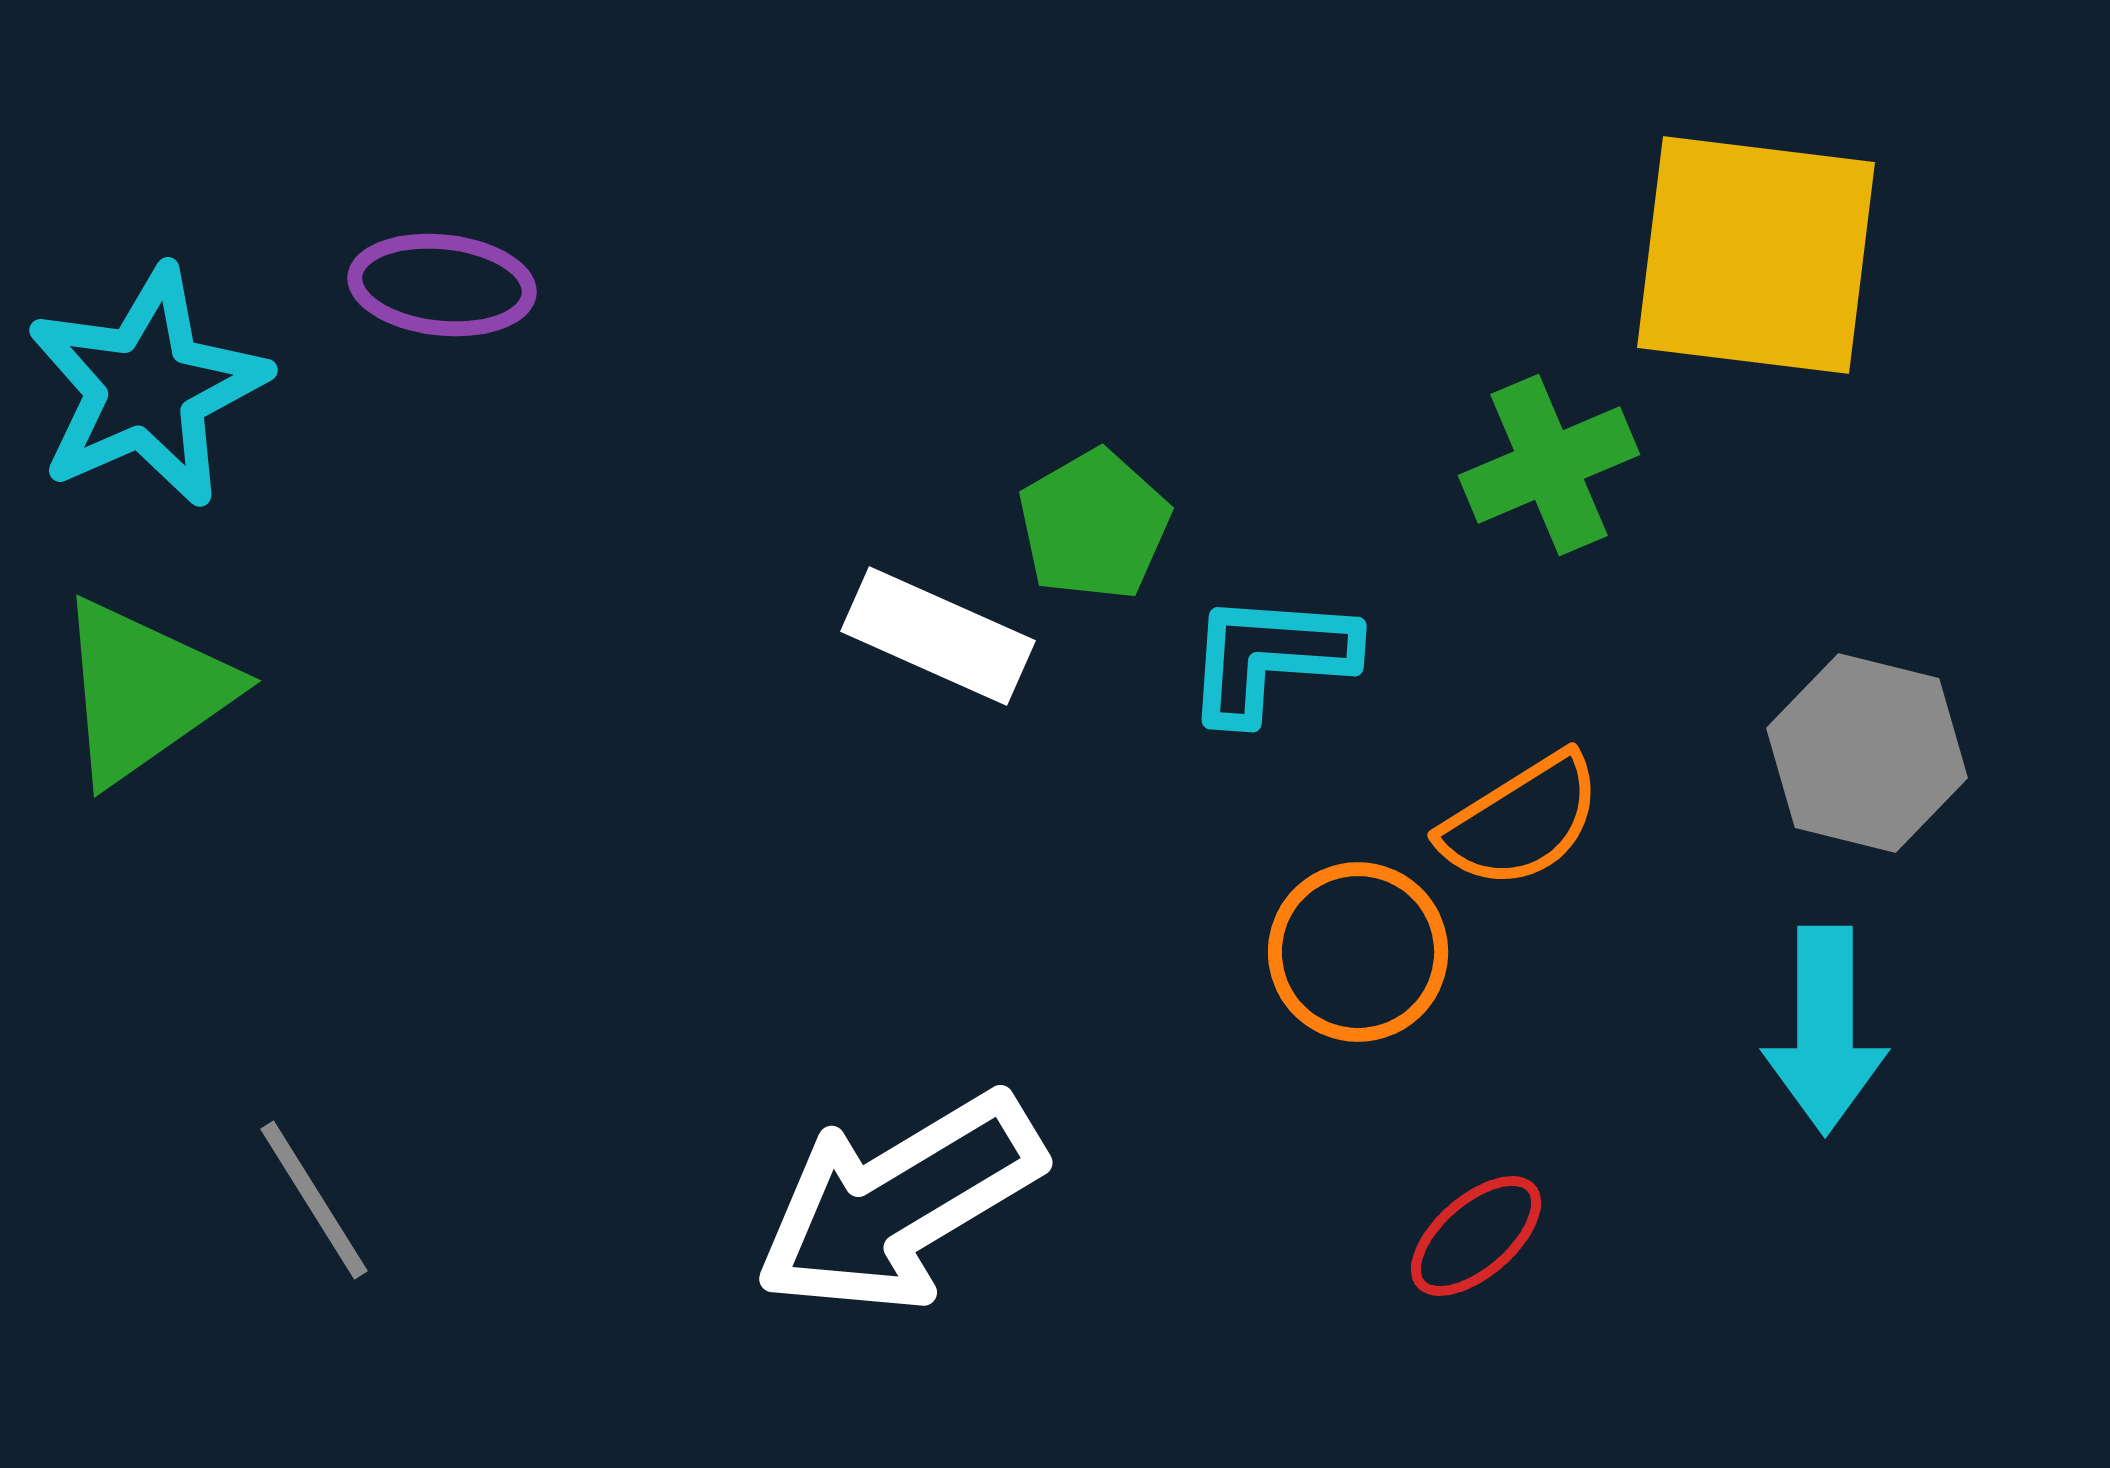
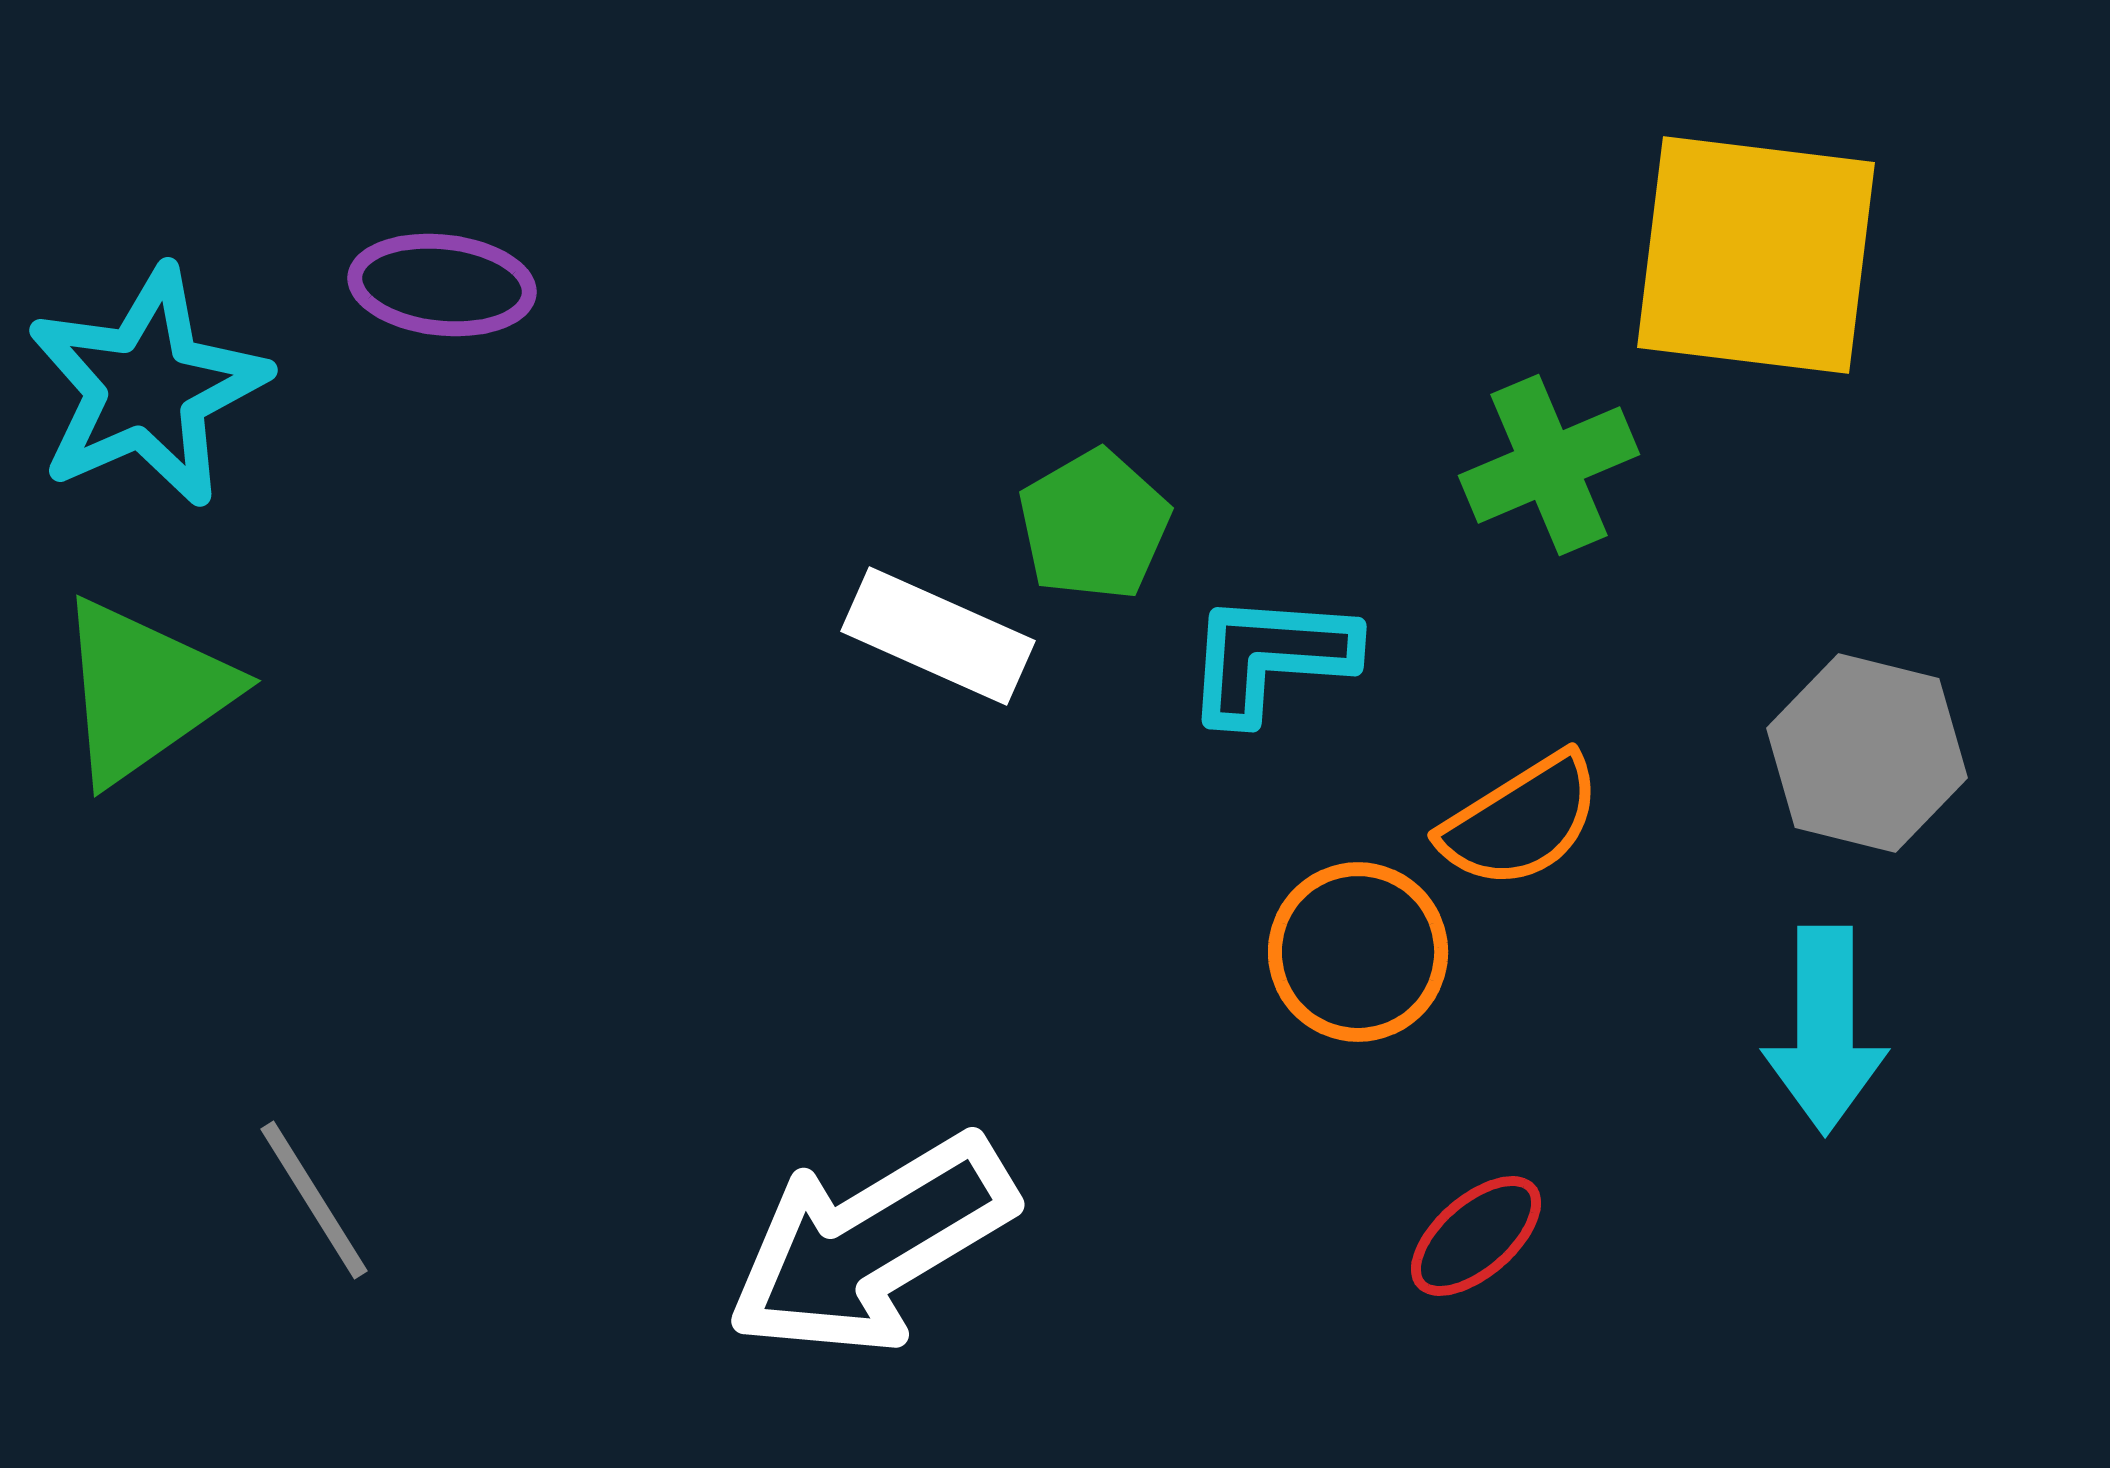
white arrow: moved 28 px left, 42 px down
